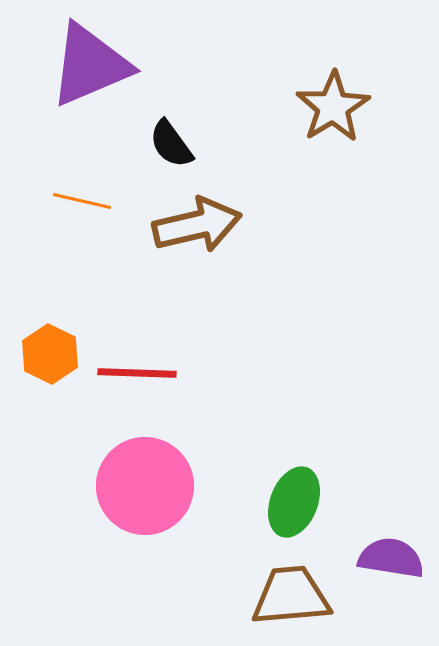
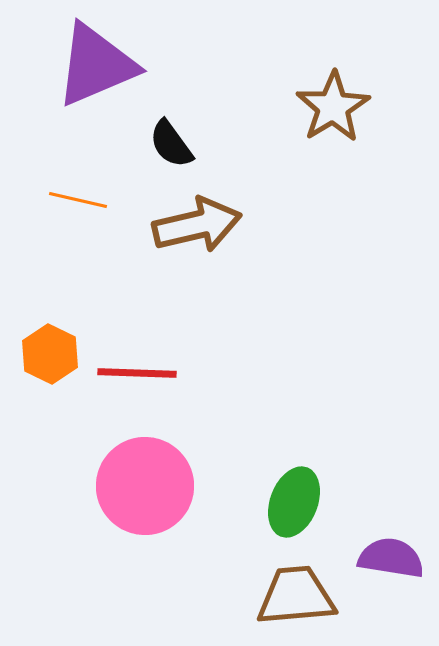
purple triangle: moved 6 px right
orange line: moved 4 px left, 1 px up
brown trapezoid: moved 5 px right
